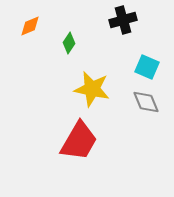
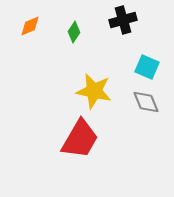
green diamond: moved 5 px right, 11 px up
yellow star: moved 2 px right, 2 px down
red trapezoid: moved 1 px right, 2 px up
